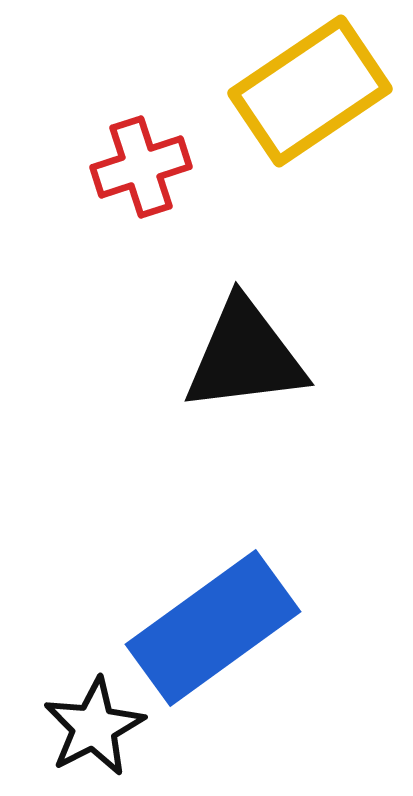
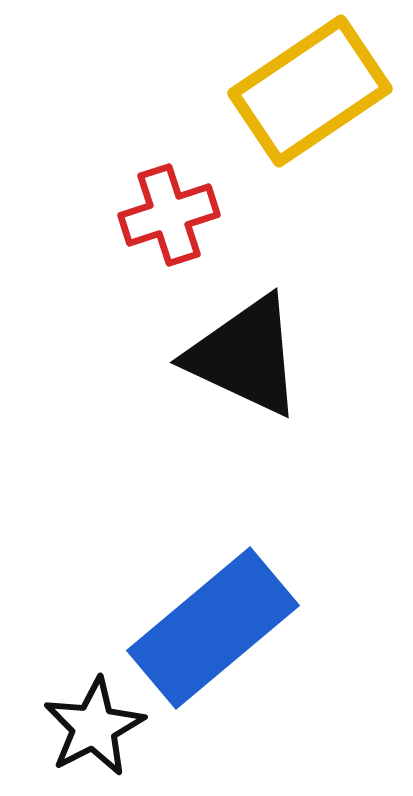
red cross: moved 28 px right, 48 px down
black triangle: rotated 32 degrees clockwise
blue rectangle: rotated 4 degrees counterclockwise
